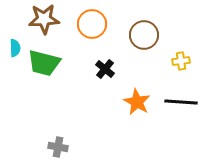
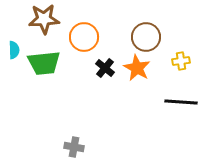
orange circle: moved 8 px left, 13 px down
brown circle: moved 2 px right, 2 px down
cyan semicircle: moved 1 px left, 2 px down
green trapezoid: rotated 20 degrees counterclockwise
black cross: moved 1 px up
orange star: moved 34 px up
gray cross: moved 16 px right
